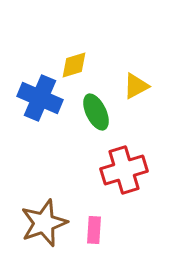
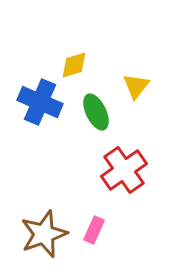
yellow triangle: rotated 24 degrees counterclockwise
blue cross: moved 4 px down
red cross: rotated 18 degrees counterclockwise
brown star: moved 11 px down
pink rectangle: rotated 20 degrees clockwise
